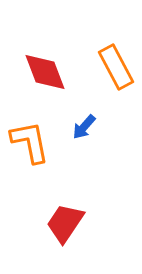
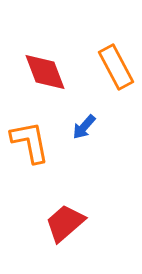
red trapezoid: rotated 15 degrees clockwise
